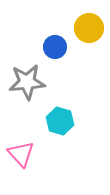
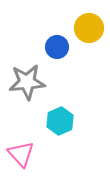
blue circle: moved 2 px right
cyan hexagon: rotated 20 degrees clockwise
